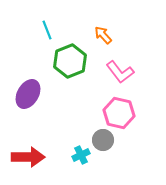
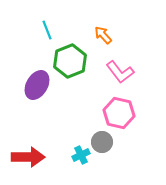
purple ellipse: moved 9 px right, 9 px up
gray circle: moved 1 px left, 2 px down
